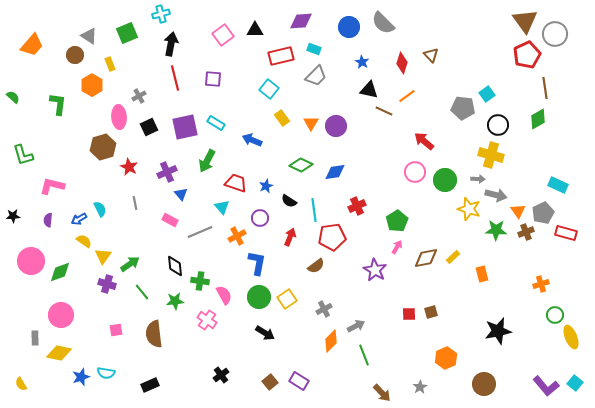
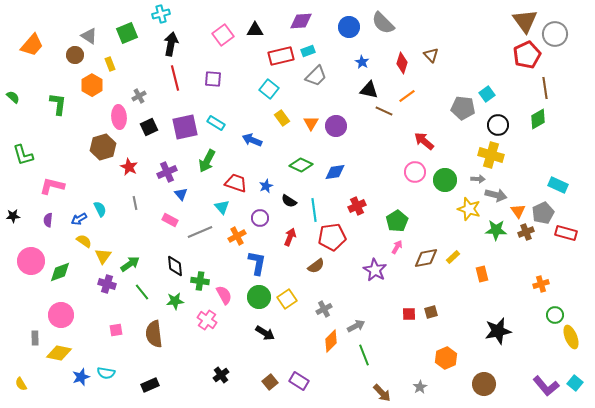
cyan rectangle at (314, 49): moved 6 px left, 2 px down; rotated 40 degrees counterclockwise
